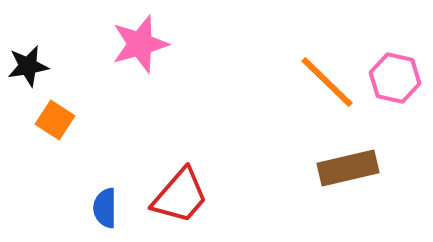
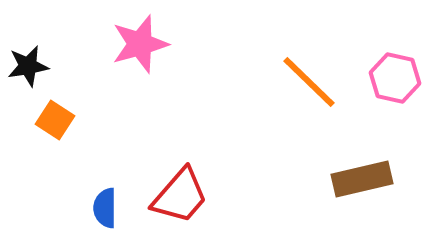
orange line: moved 18 px left
brown rectangle: moved 14 px right, 11 px down
